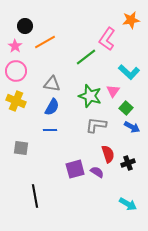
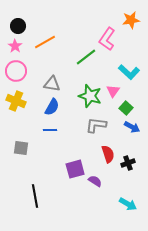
black circle: moved 7 px left
purple semicircle: moved 2 px left, 9 px down
